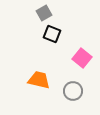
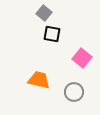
gray square: rotated 21 degrees counterclockwise
black square: rotated 12 degrees counterclockwise
gray circle: moved 1 px right, 1 px down
